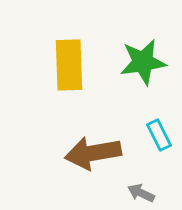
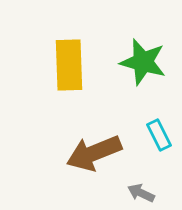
green star: rotated 24 degrees clockwise
brown arrow: moved 1 px right; rotated 12 degrees counterclockwise
